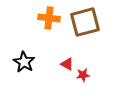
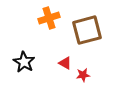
orange cross: rotated 25 degrees counterclockwise
brown square: moved 2 px right, 8 px down
red triangle: moved 2 px left, 1 px up
